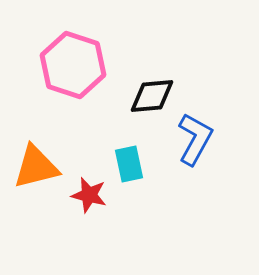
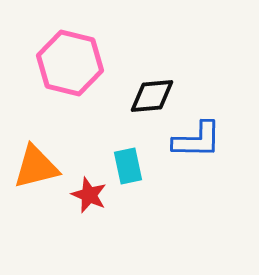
pink hexagon: moved 3 px left, 2 px up; rotated 4 degrees counterclockwise
blue L-shape: moved 2 px right, 1 px down; rotated 62 degrees clockwise
cyan rectangle: moved 1 px left, 2 px down
red star: rotated 9 degrees clockwise
